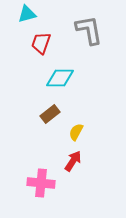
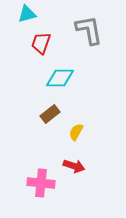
red arrow: moved 1 px right, 5 px down; rotated 75 degrees clockwise
